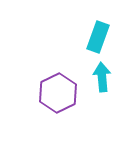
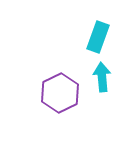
purple hexagon: moved 2 px right
